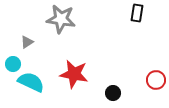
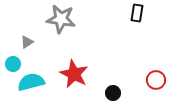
red star: rotated 16 degrees clockwise
cyan semicircle: rotated 40 degrees counterclockwise
